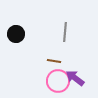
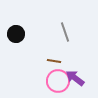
gray line: rotated 24 degrees counterclockwise
